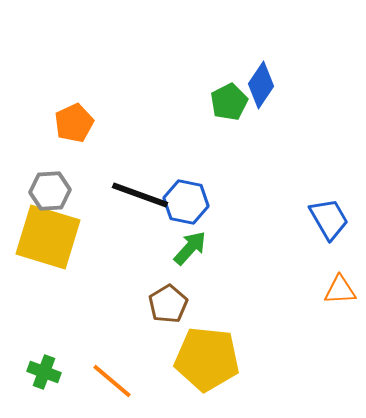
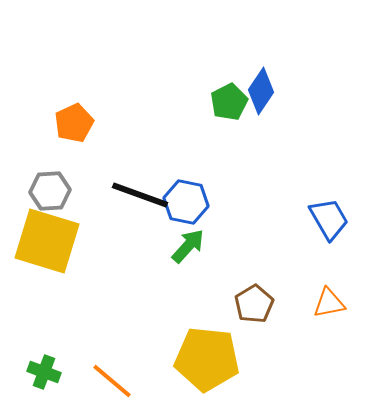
blue diamond: moved 6 px down
yellow square: moved 1 px left, 4 px down
green arrow: moved 2 px left, 2 px up
orange triangle: moved 11 px left, 13 px down; rotated 8 degrees counterclockwise
brown pentagon: moved 86 px right
